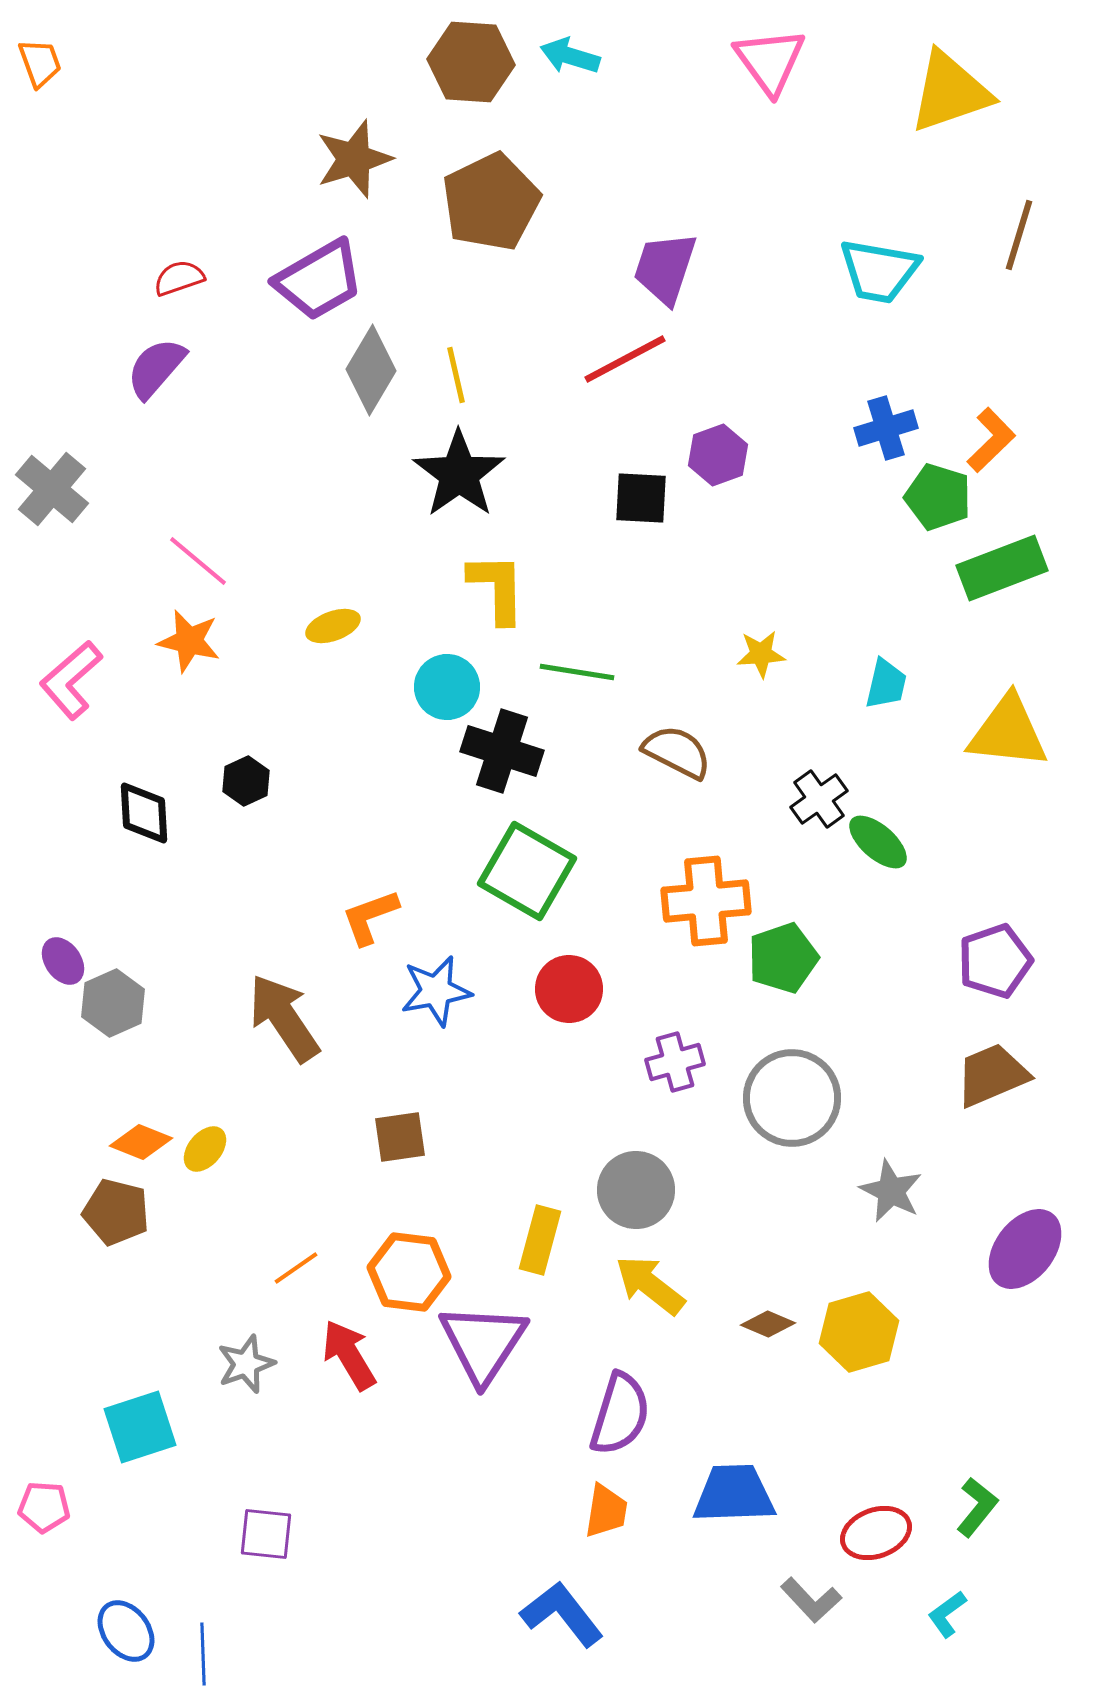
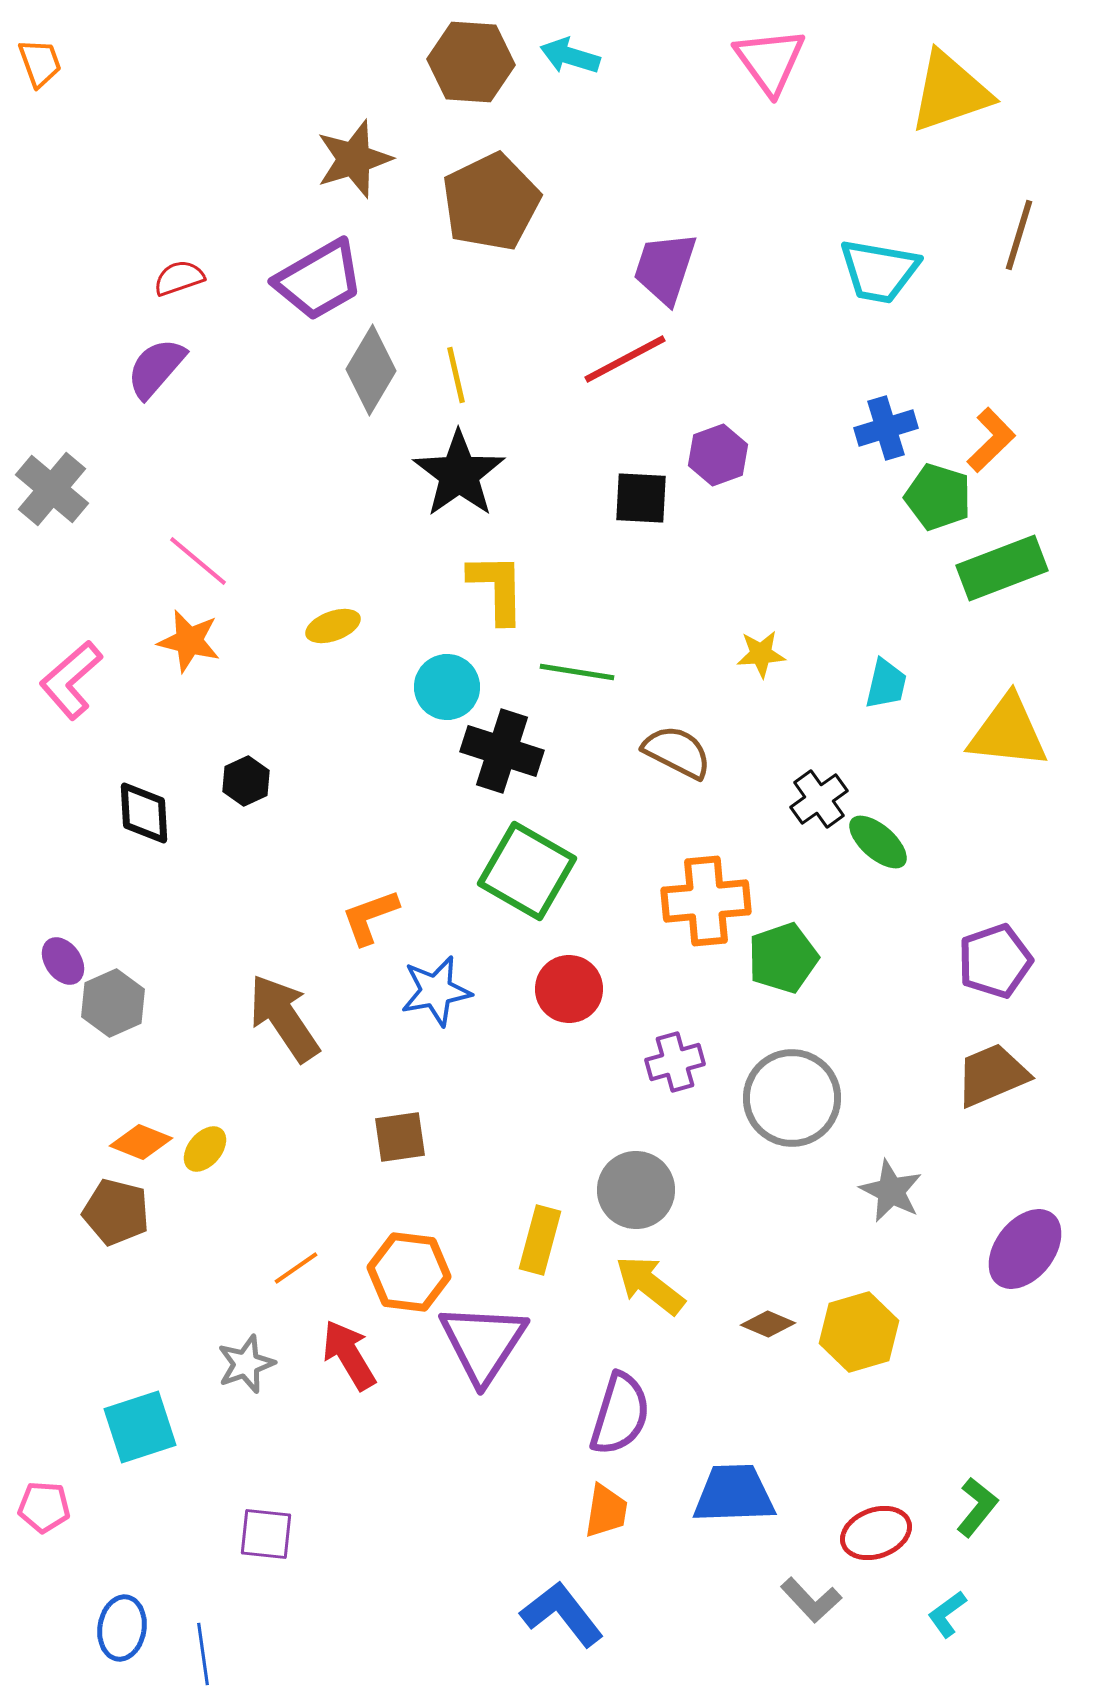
blue ellipse at (126, 1631): moved 4 px left, 3 px up; rotated 46 degrees clockwise
blue line at (203, 1654): rotated 6 degrees counterclockwise
